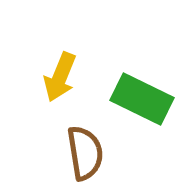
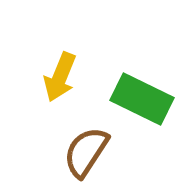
brown semicircle: moved 1 px right, 1 px up; rotated 138 degrees counterclockwise
